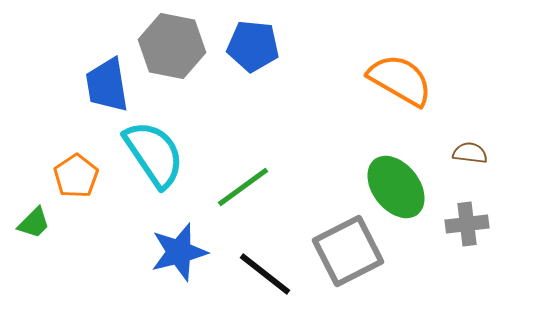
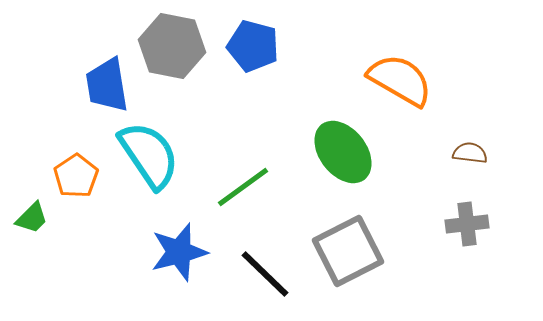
blue pentagon: rotated 9 degrees clockwise
cyan semicircle: moved 5 px left, 1 px down
green ellipse: moved 53 px left, 35 px up
green trapezoid: moved 2 px left, 5 px up
black line: rotated 6 degrees clockwise
